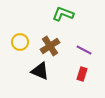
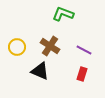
yellow circle: moved 3 px left, 5 px down
brown cross: rotated 24 degrees counterclockwise
